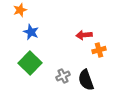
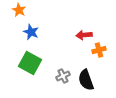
orange star: moved 1 px left; rotated 24 degrees counterclockwise
green square: rotated 15 degrees counterclockwise
